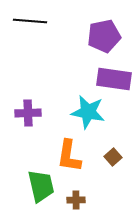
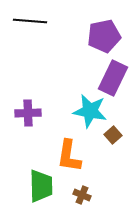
purple rectangle: moved 1 px left, 1 px up; rotated 72 degrees counterclockwise
cyan star: moved 2 px right, 1 px up
brown square: moved 22 px up
green trapezoid: rotated 12 degrees clockwise
brown cross: moved 6 px right, 5 px up; rotated 24 degrees clockwise
